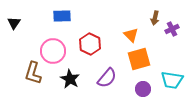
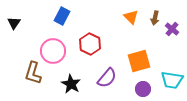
blue rectangle: rotated 60 degrees counterclockwise
purple cross: rotated 24 degrees counterclockwise
orange triangle: moved 18 px up
orange square: moved 2 px down
black star: moved 1 px right, 5 px down
